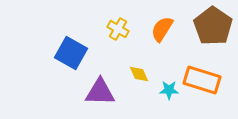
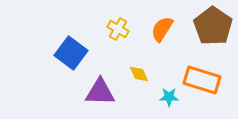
blue square: rotated 8 degrees clockwise
cyan star: moved 7 px down
